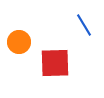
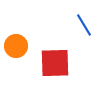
orange circle: moved 3 px left, 4 px down
